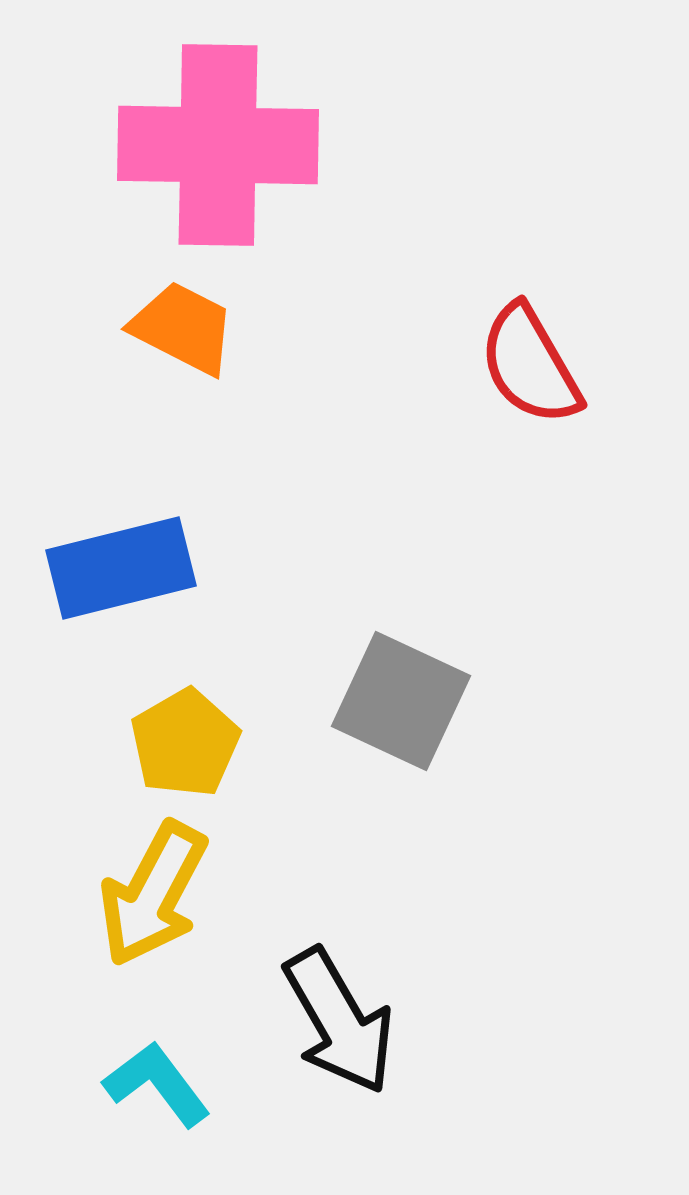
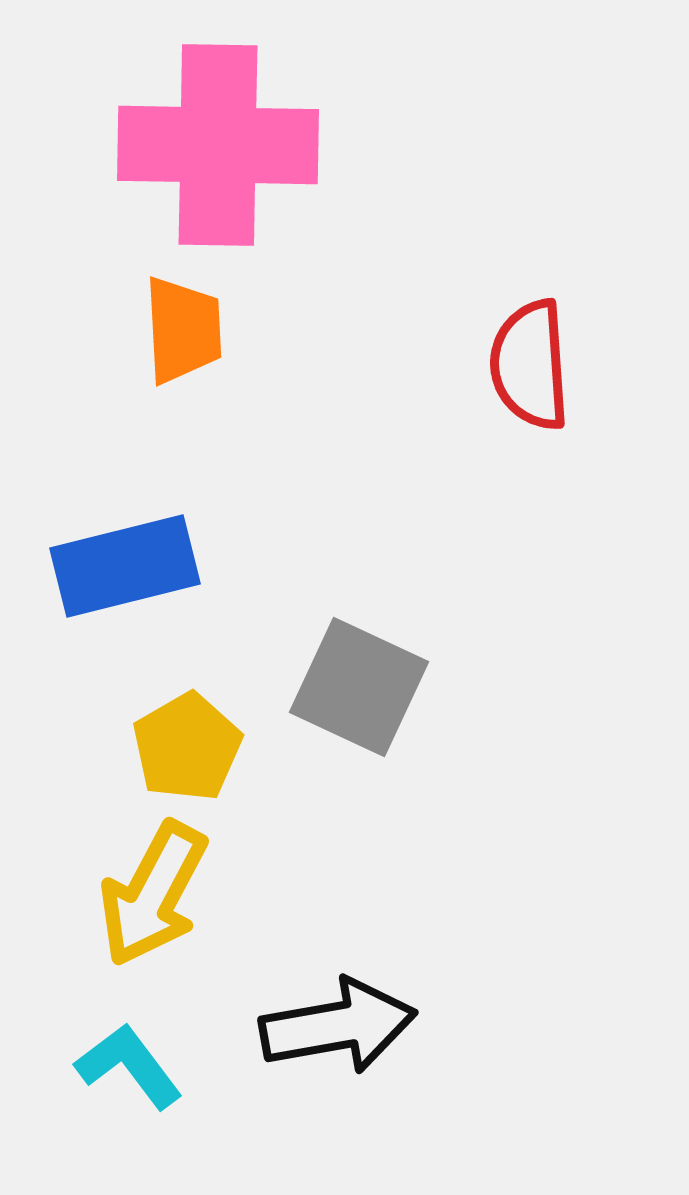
orange trapezoid: moved 2 px down; rotated 60 degrees clockwise
red semicircle: rotated 26 degrees clockwise
blue rectangle: moved 4 px right, 2 px up
gray square: moved 42 px left, 14 px up
yellow pentagon: moved 2 px right, 4 px down
black arrow: moved 1 px left, 5 px down; rotated 70 degrees counterclockwise
cyan L-shape: moved 28 px left, 18 px up
